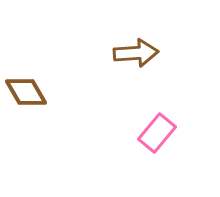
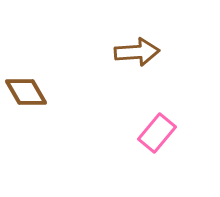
brown arrow: moved 1 px right, 1 px up
